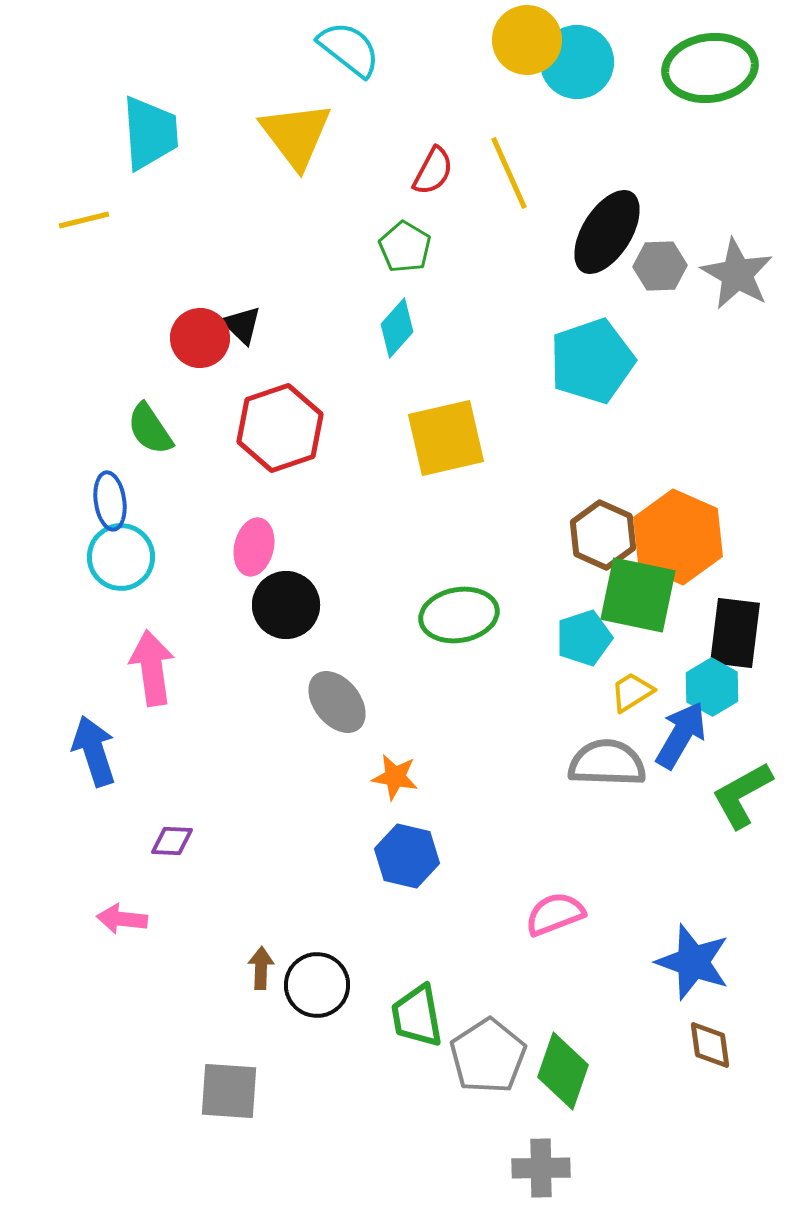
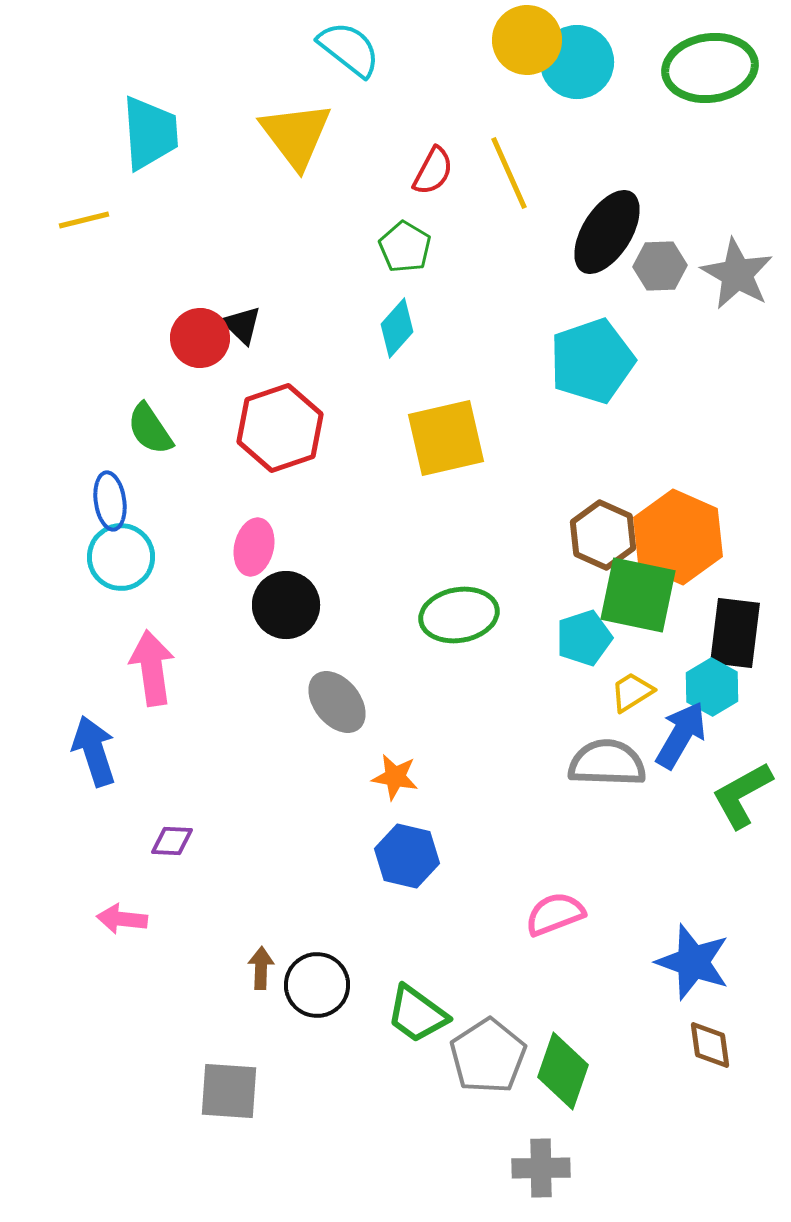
green trapezoid at (417, 1016): moved 2 px up; rotated 44 degrees counterclockwise
